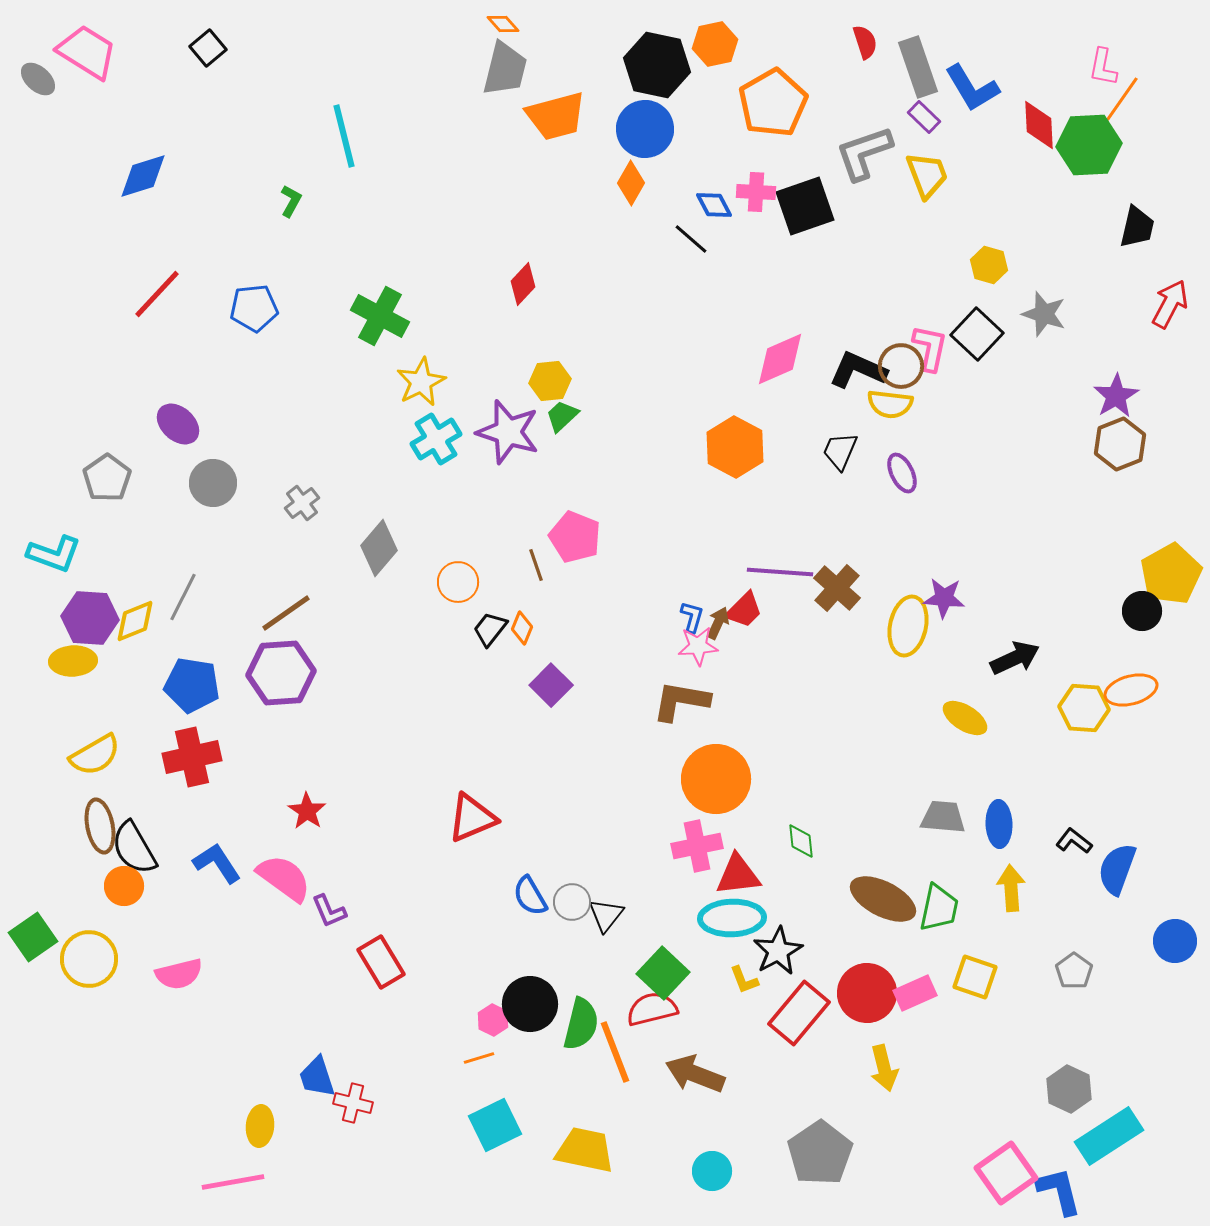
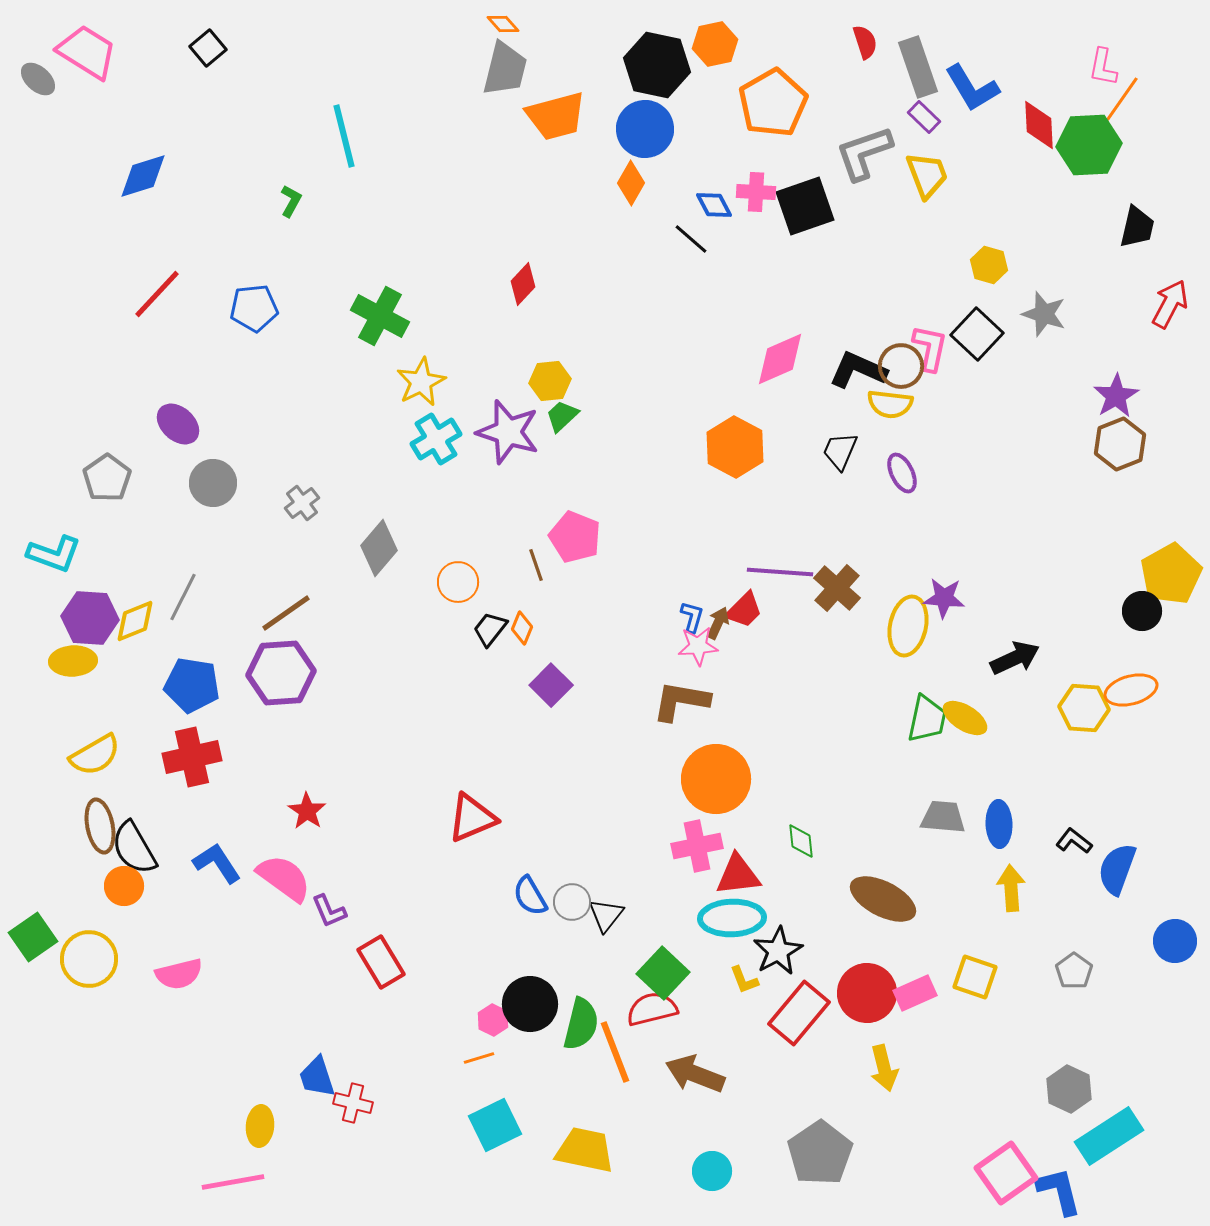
green trapezoid at (939, 908): moved 12 px left, 189 px up
